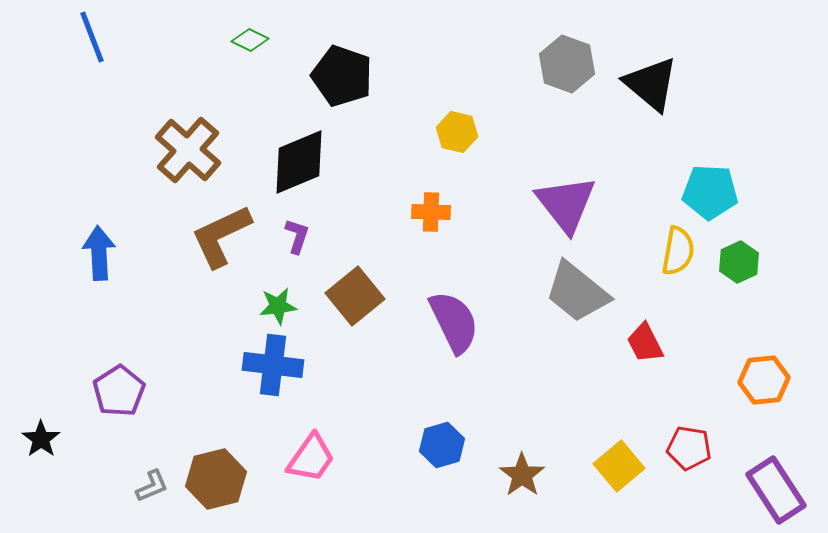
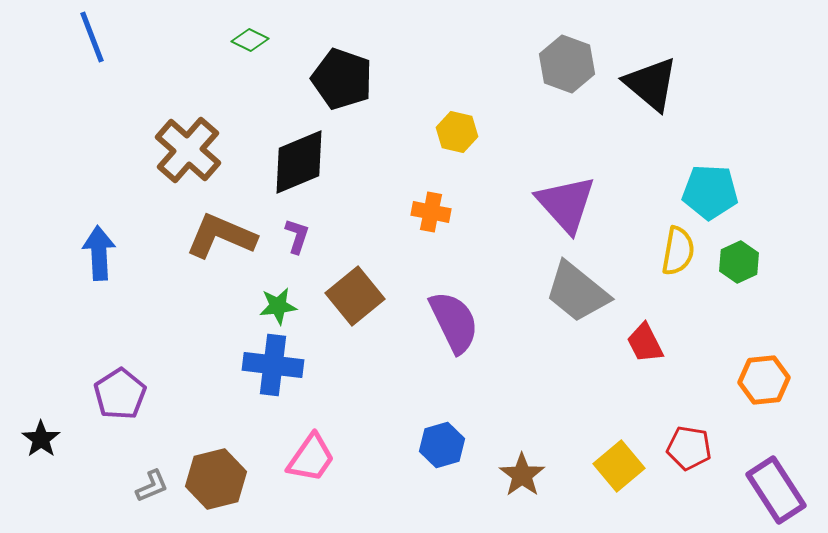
black pentagon: moved 3 px down
purple triangle: rotated 4 degrees counterclockwise
orange cross: rotated 9 degrees clockwise
brown L-shape: rotated 48 degrees clockwise
purple pentagon: moved 1 px right, 3 px down
